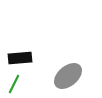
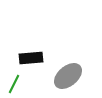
black rectangle: moved 11 px right
